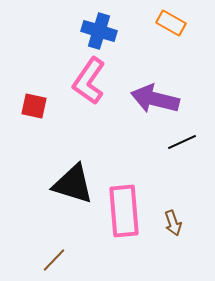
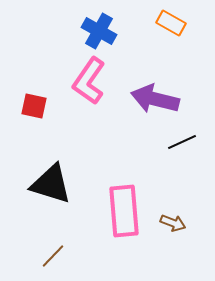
blue cross: rotated 12 degrees clockwise
black triangle: moved 22 px left
brown arrow: rotated 50 degrees counterclockwise
brown line: moved 1 px left, 4 px up
